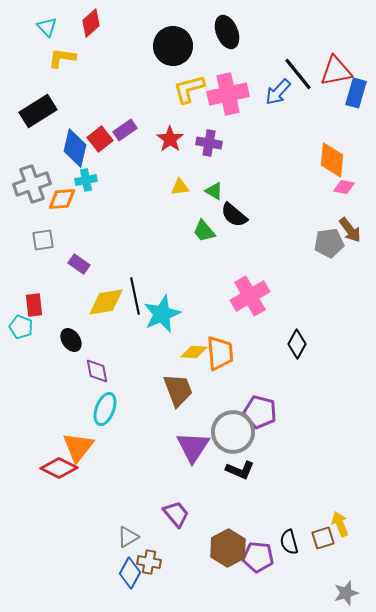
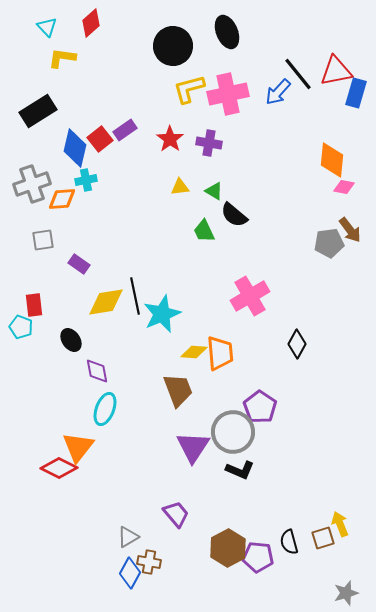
green trapezoid at (204, 231): rotated 15 degrees clockwise
purple pentagon at (260, 412): moved 5 px up; rotated 20 degrees clockwise
